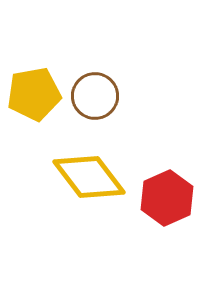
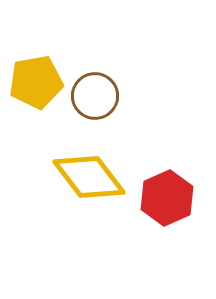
yellow pentagon: moved 2 px right, 12 px up
